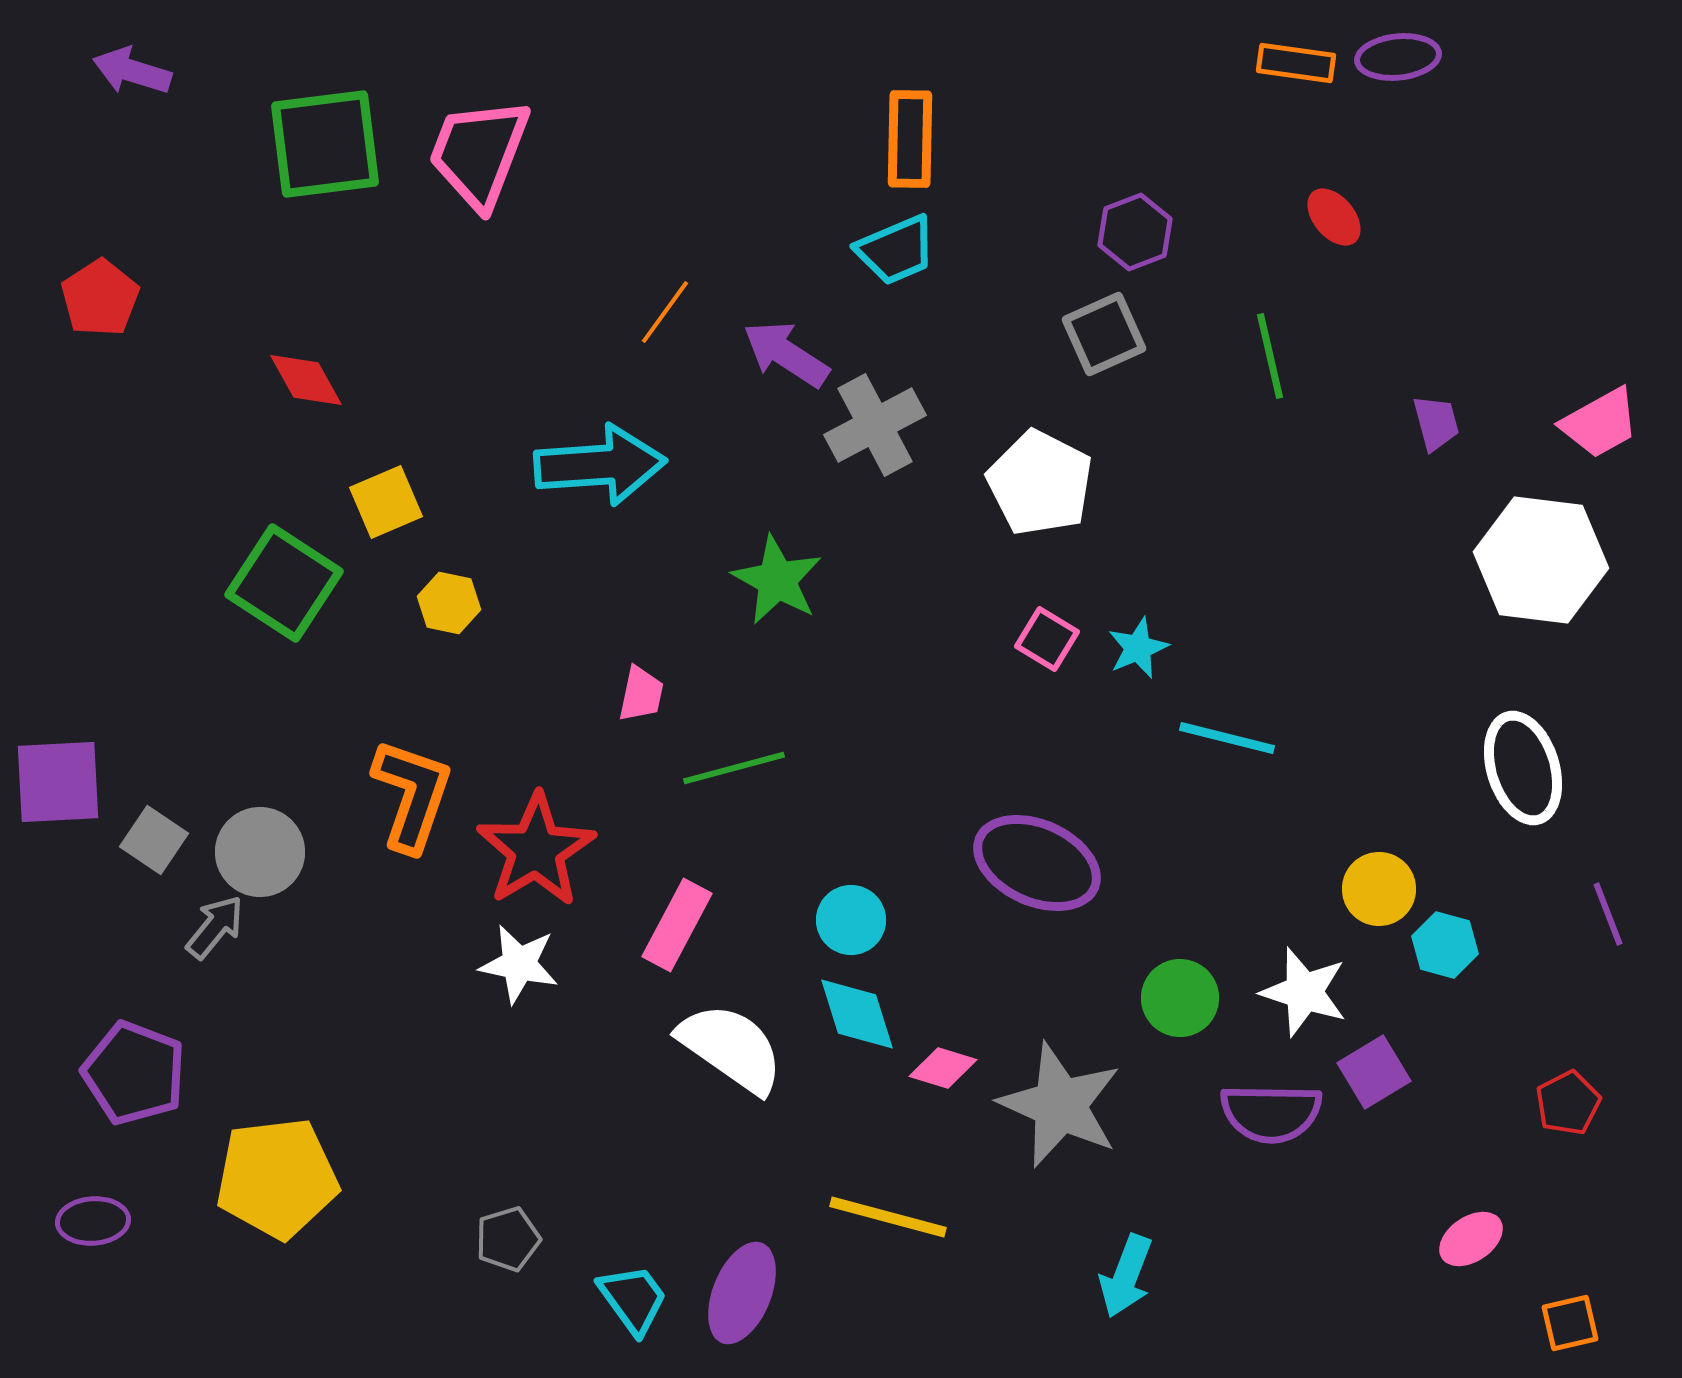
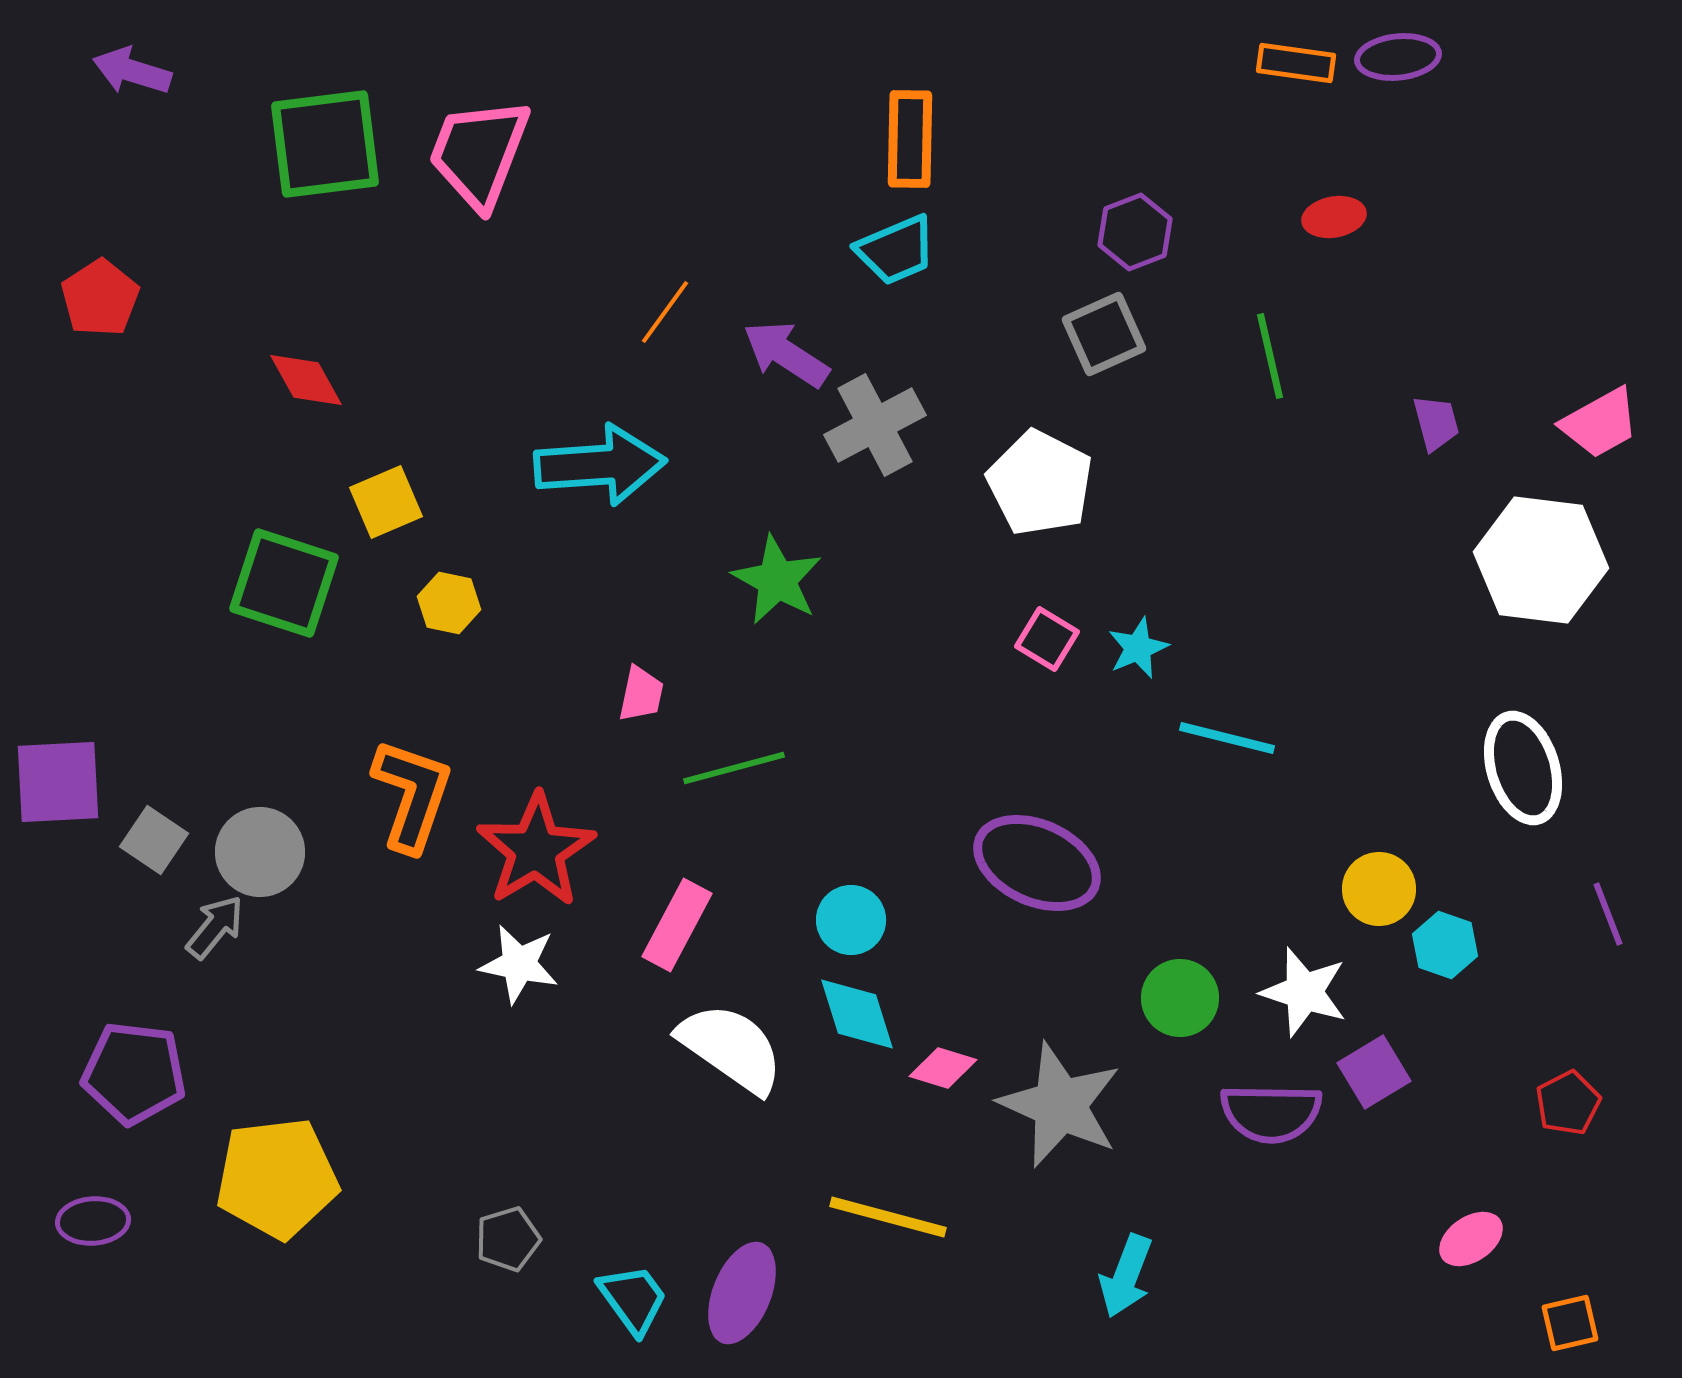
red ellipse at (1334, 217): rotated 60 degrees counterclockwise
green square at (284, 583): rotated 15 degrees counterclockwise
cyan hexagon at (1445, 945): rotated 4 degrees clockwise
purple pentagon at (134, 1073): rotated 14 degrees counterclockwise
